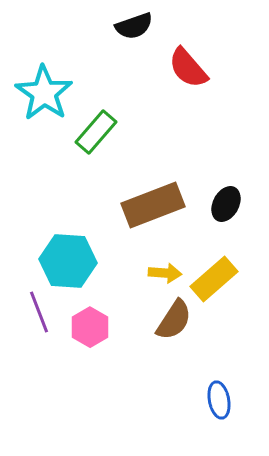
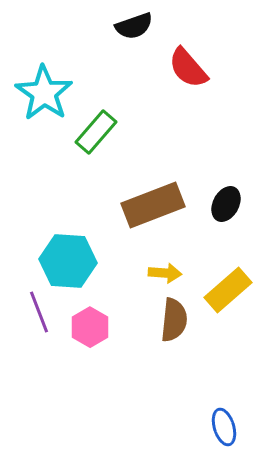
yellow rectangle: moved 14 px right, 11 px down
brown semicircle: rotated 27 degrees counterclockwise
blue ellipse: moved 5 px right, 27 px down; rotated 6 degrees counterclockwise
